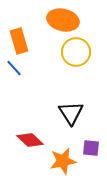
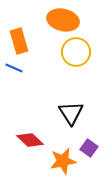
blue line: rotated 24 degrees counterclockwise
purple square: moved 2 px left; rotated 30 degrees clockwise
